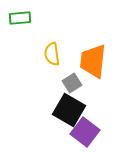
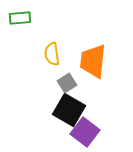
gray square: moved 5 px left
